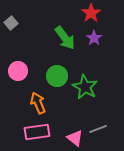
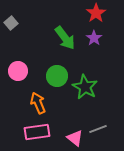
red star: moved 5 px right
